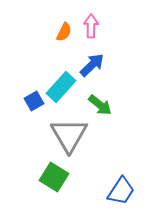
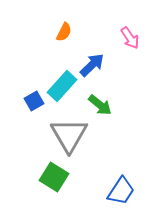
pink arrow: moved 39 px right, 12 px down; rotated 145 degrees clockwise
cyan rectangle: moved 1 px right, 1 px up
